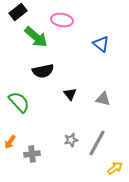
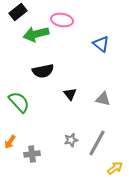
green arrow: moved 3 px up; rotated 125 degrees clockwise
